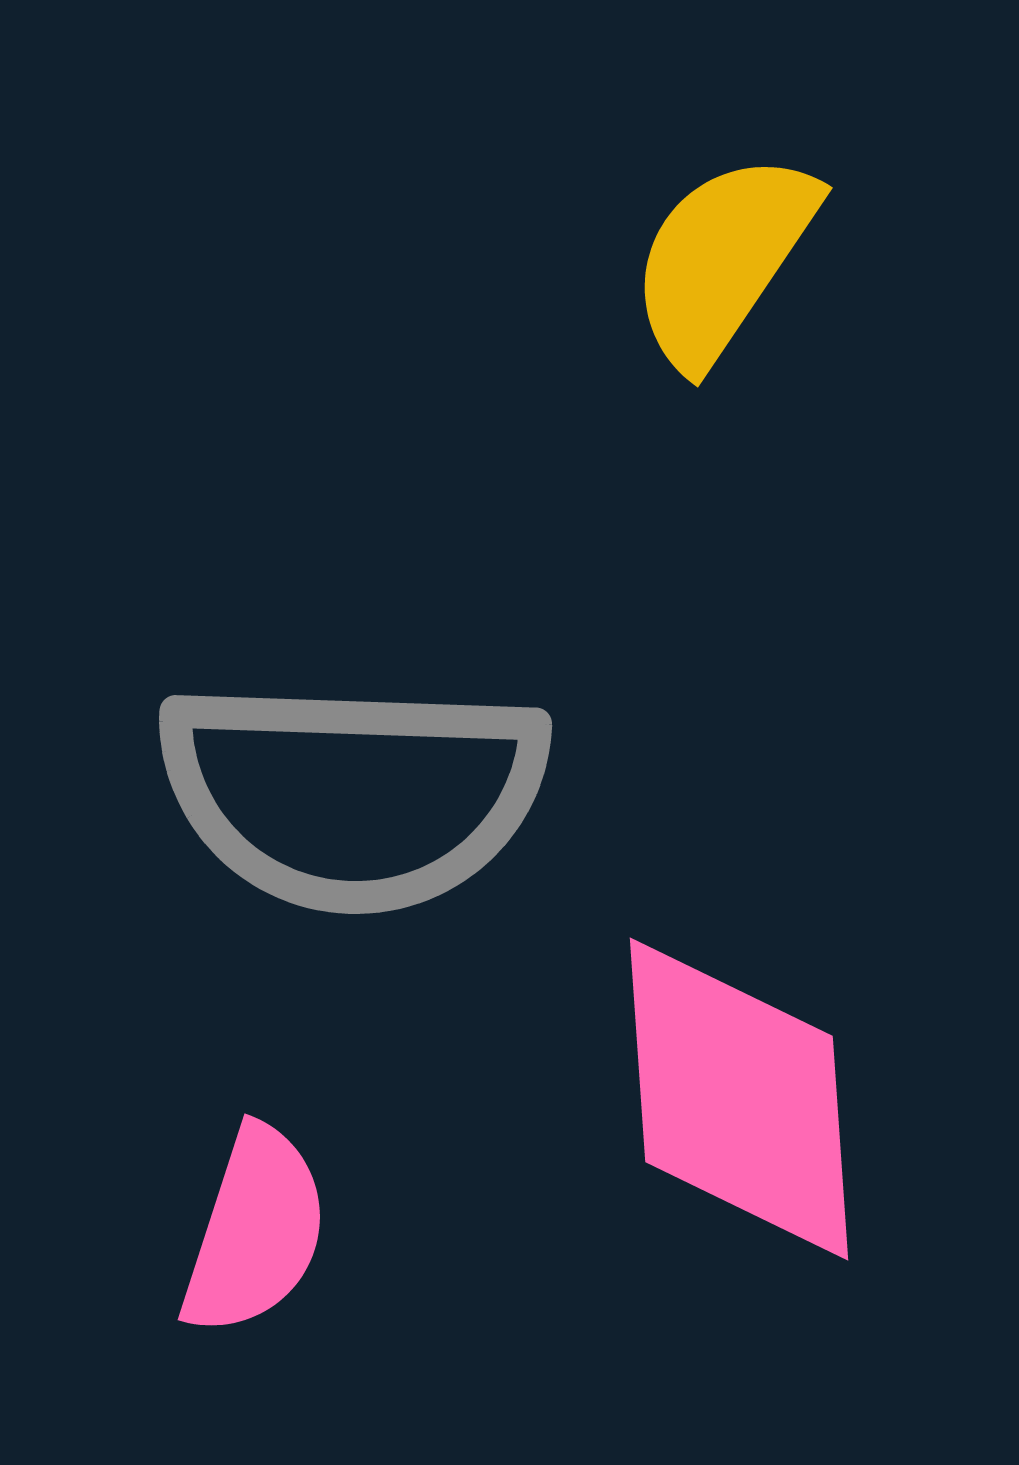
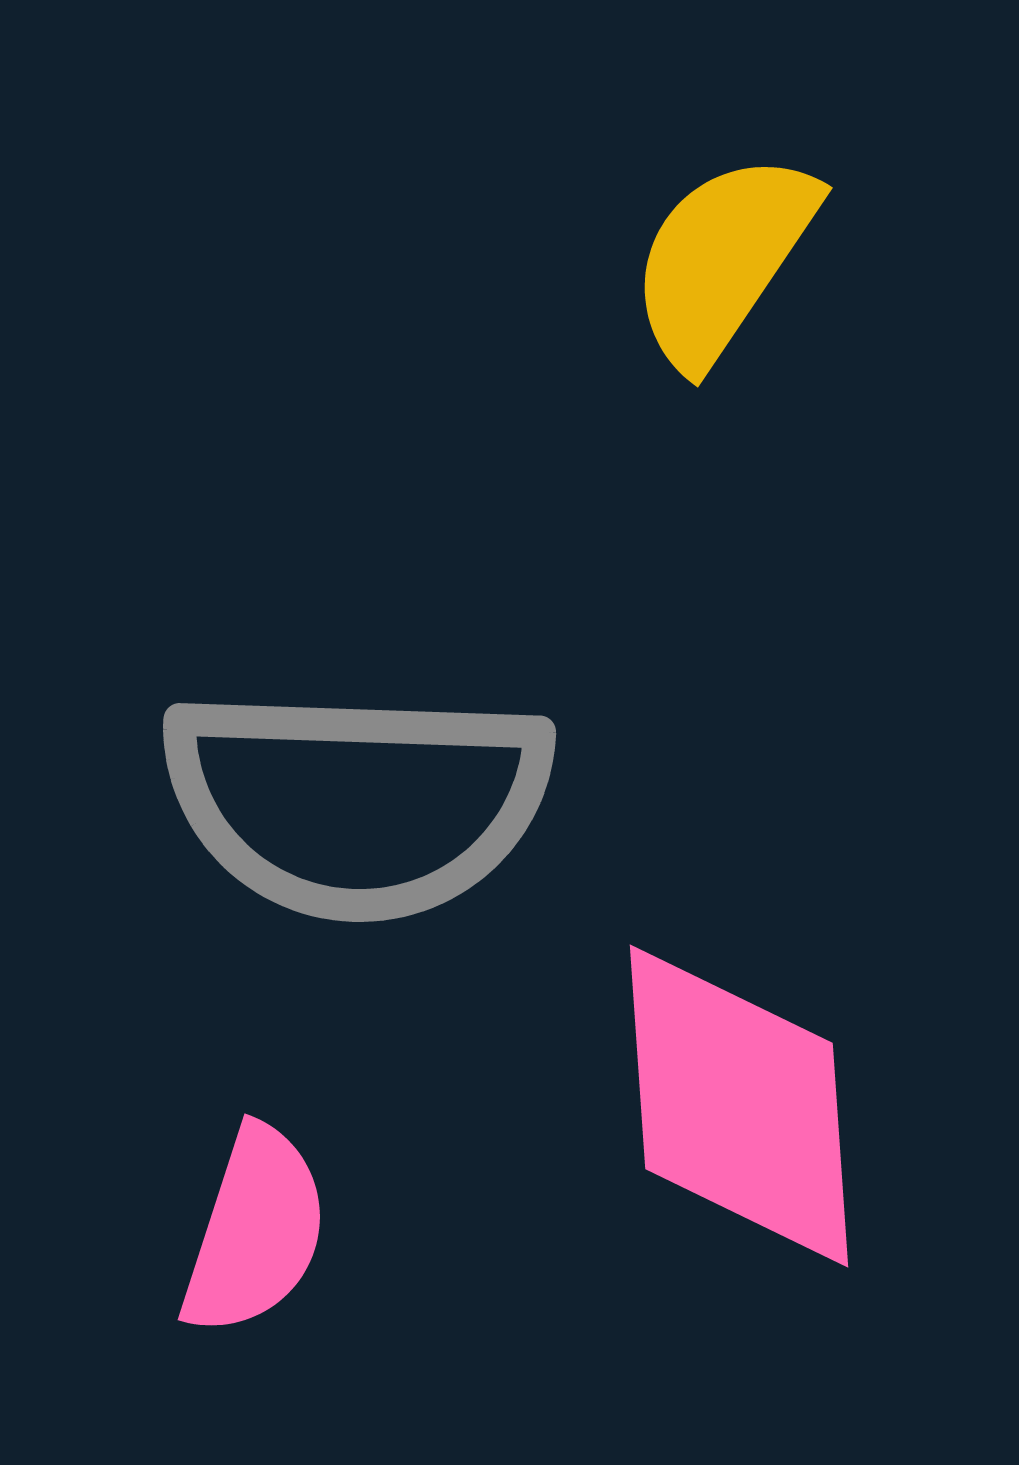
gray semicircle: moved 4 px right, 8 px down
pink diamond: moved 7 px down
